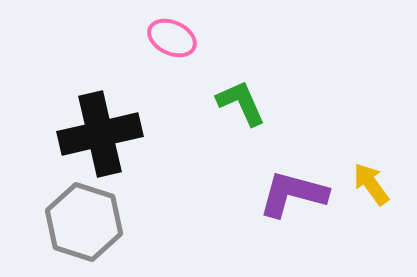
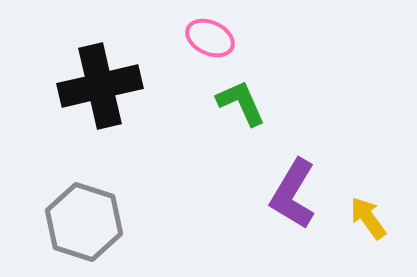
pink ellipse: moved 38 px right
black cross: moved 48 px up
yellow arrow: moved 3 px left, 34 px down
purple L-shape: rotated 74 degrees counterclockwise
